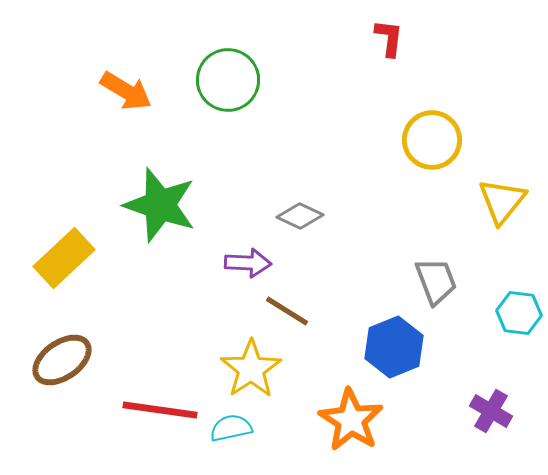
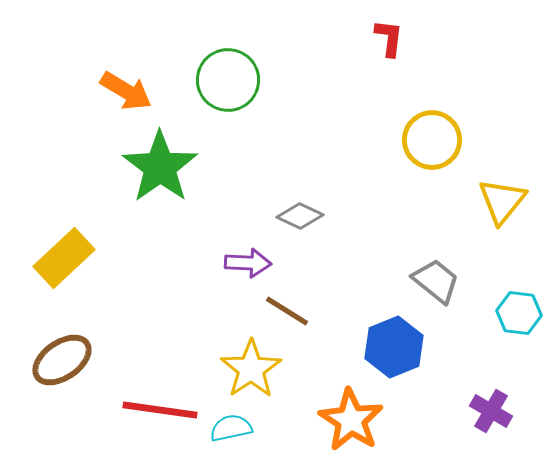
green star: moved 38 px up; rotated 18 degrees clockwise
gray trapezoid: rotated 30 degrees counterclockwise
